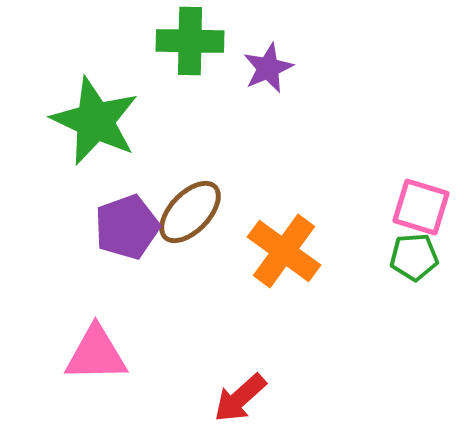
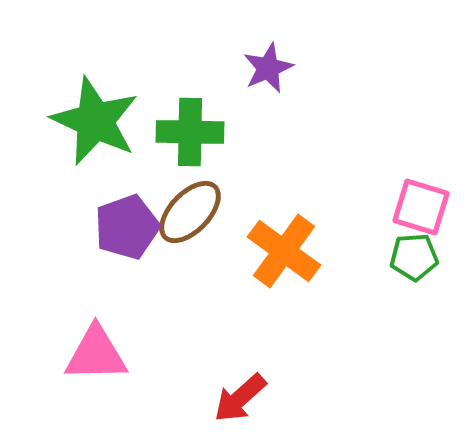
green cross: moved 91 px down
